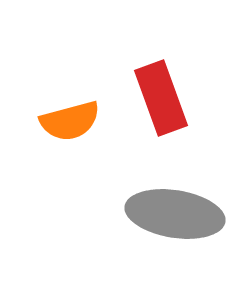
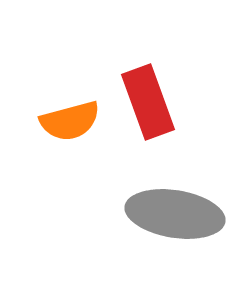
red rectangle: moved 13 px left, 4 px down
